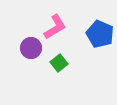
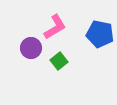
blue pentagon: rotated 12 degrees counterclockwise
green square: moved 2 px up
